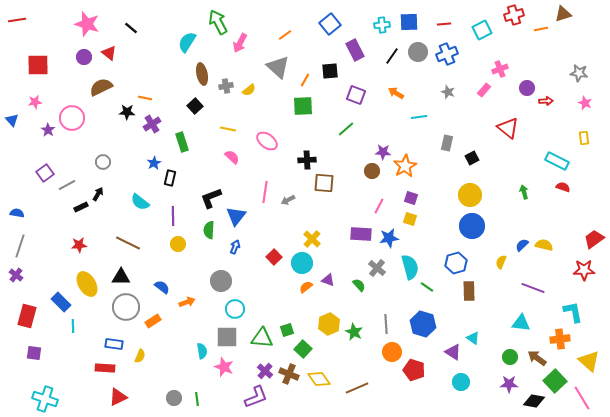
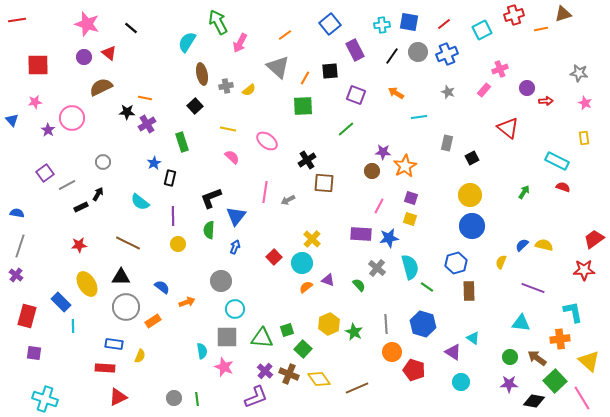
blue square at (409, 22): rotated 12 degrees clockwise
red line at (444, 24): rotated 32 degrees counterclockwise
orange line at (305, 80): moved 2 px up
purple cross at (152, 124): moved 5 px left
black cross at (307, 160): rotated 30 degrees counterclockwise
green arrow at (524, 192): rotated 48 degrees clockwise
